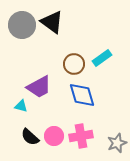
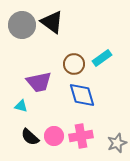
purple trapezoid: moved 5 px up; rotated 16 degrees clockwise
